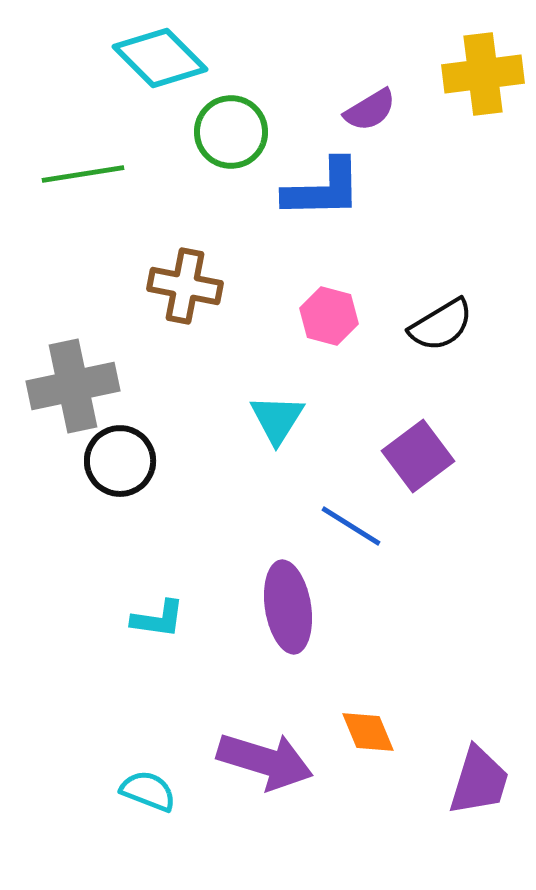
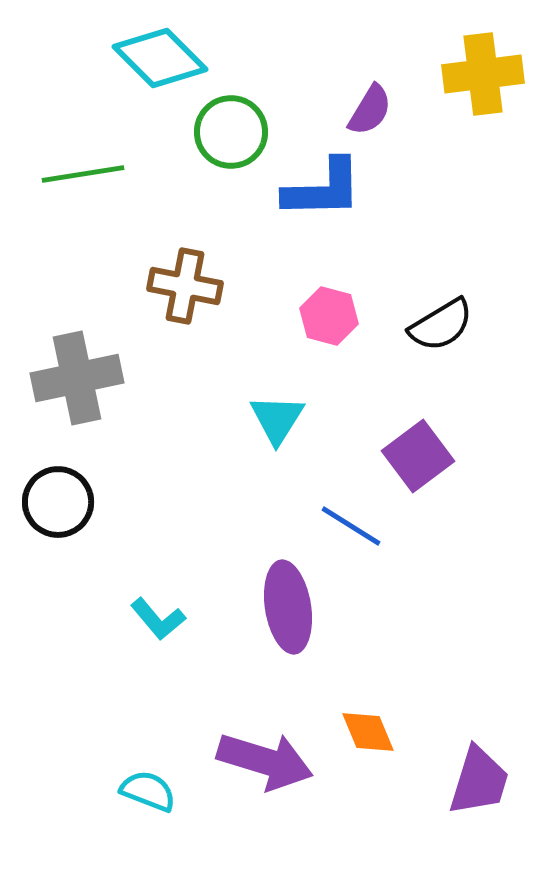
purple semicircle: rotated 28 degrees counterclockwise
gray cross: moved 4 px right, 8 px up
black circle: moved 62 px left, 41 px down
cyan L-shape: rotated 42 degrees clockwise
